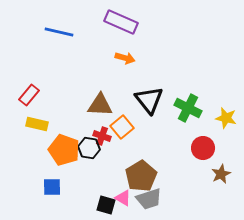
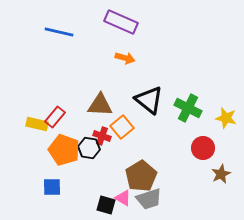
red rectangle: moved 26 px right, 22 px down
black triangle: rotated 12 degrees counterclockwise
